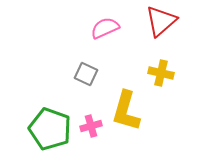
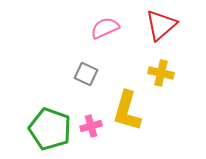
red triangle: moved 4 px down
yellow L-shape: moved 1 px right
